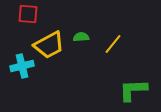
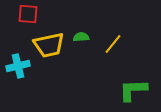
yellow trapezoid: rotated 16 degrees clockwise
cyan cross: moved 4 px left
